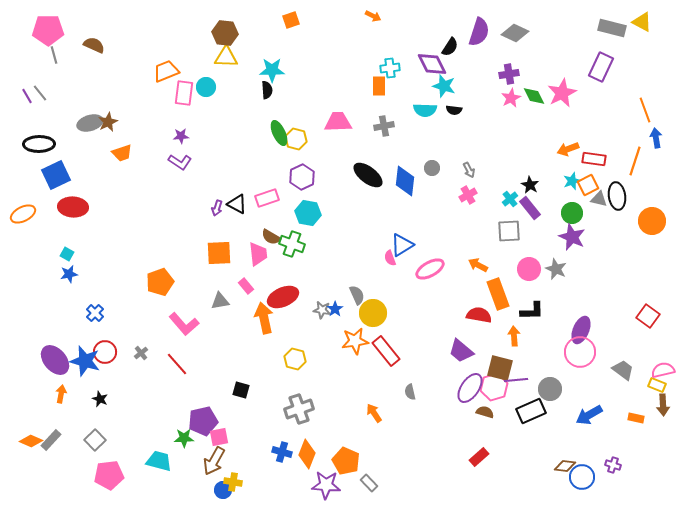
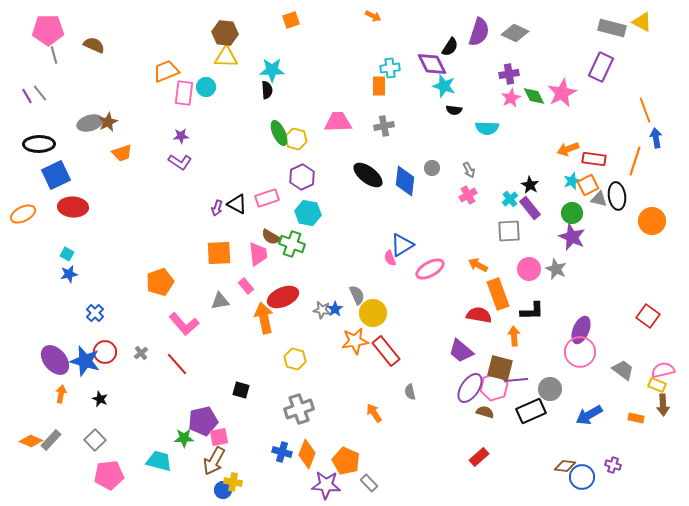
cyan semicircle at (425, 110): moved 62 px right, 18 px down
